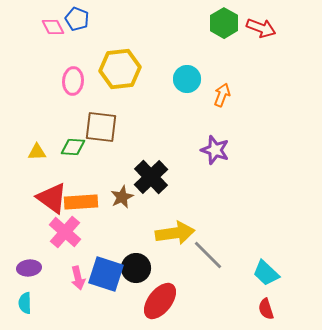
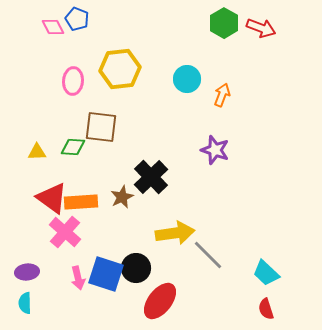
purple ellipse: moved 2 px left, 4 px down
